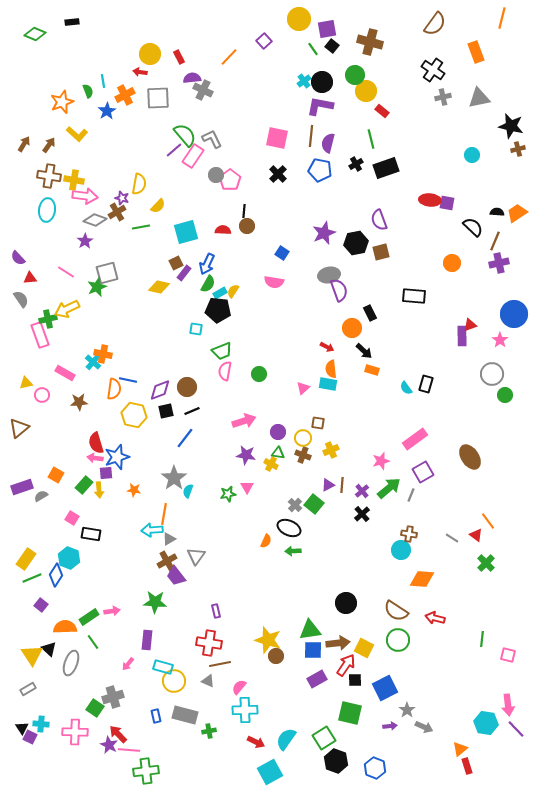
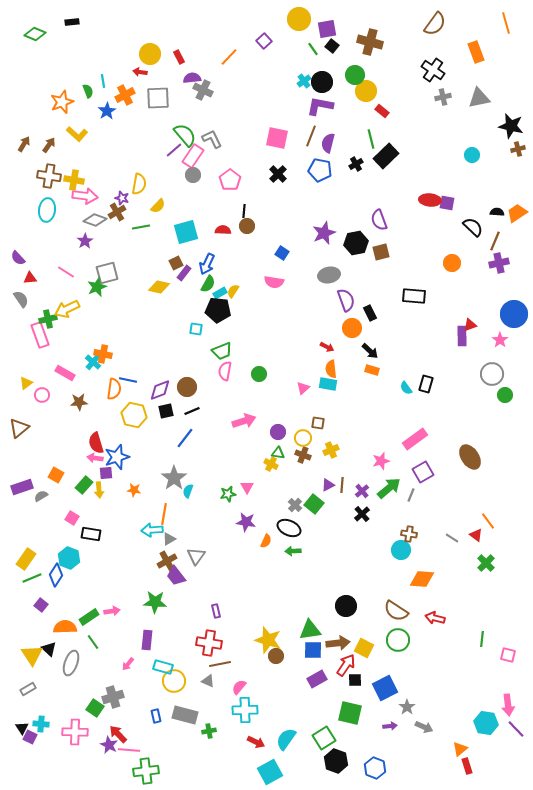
orange line at (502, 18): moved 4 px right, 5 px down; rotated 30 degrees counterclockwise
brown line at (311, 136): rotated 15 degrees clockwise
black rectangle at (386, 168): moved 12 px up; rotated 25 degrees counterclockwise
gray circle at (216, 175): moved 23 px left
purple semicircle at (339, 290): moved 7 px right, 10 px down
black arrow at (364, 351): moved 6 px right
yellow triangle at (26, 383): rotated 24 degrees counterclockwise
purple star at (246, 455): moved 67 px down
black circle at (346, 603): moved 3 px down
gray star at (407, 710): moved 3 px up
